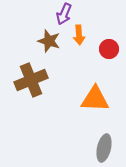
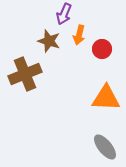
orange arrow: rotated 18 degrees clockwise
red circle: moved 7 px left
brown cross: moved 6 px left, 6 px up
orange triangle: moved 11 px right, 1 px up
gray ellipse: moved 1 px right, 1 px up; rotated 52 degrees counterclockwise
